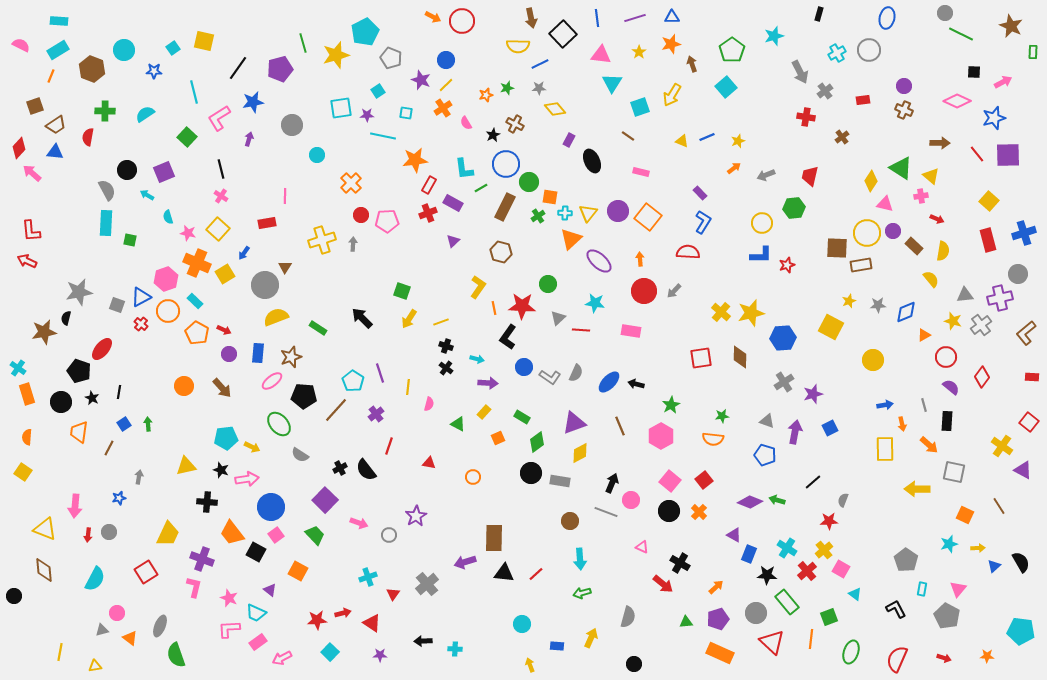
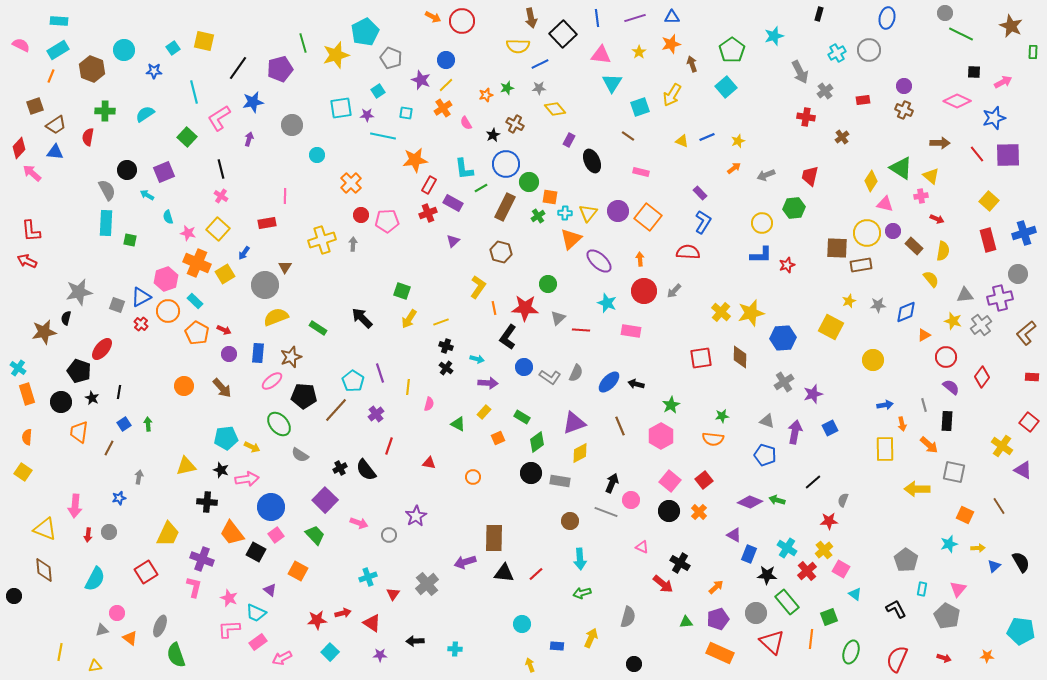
cyan star at (595, 303): moved 12 px right; rotated 12 degrees clockwise
red star at (522, 306): moved 3 px right, 2 px down
black arrow at (423, 641): moved 8 px left
